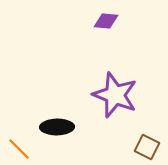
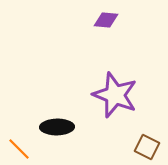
purple diamond: moved 1 px up
